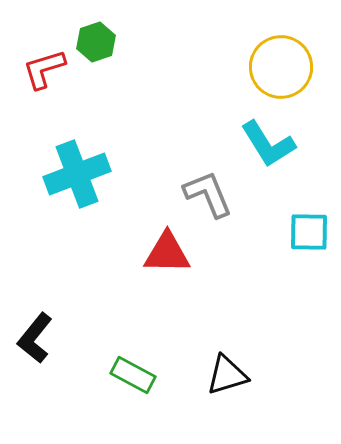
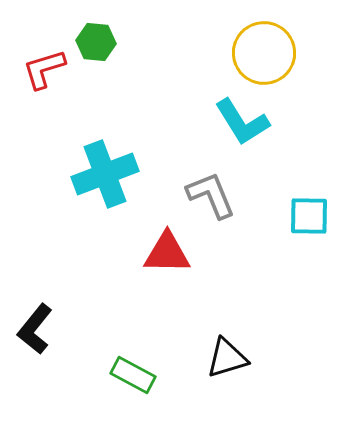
green hexagon: rotated 24 degrees clockwise
yellow circle: moved 17 px left, 14 px up
cyan L-shape: moved 26 px left, 22 px up
cyan cross: moved 28 px right
gray L-shape: moved 3 px right, 1 px down
cyan square: moved 16 px up
black L-shape: moved 9 px up
black triangle: moved 17 px up
